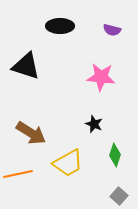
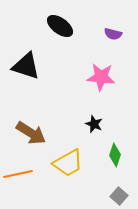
black ellipse: rotated 36 degrees clockwise
purple semicircle: moved 1 px right, 4 px down
